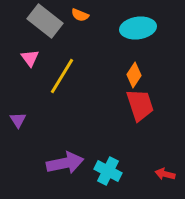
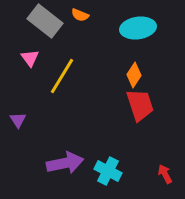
red arrow: rotated 48 degrees clockwise
